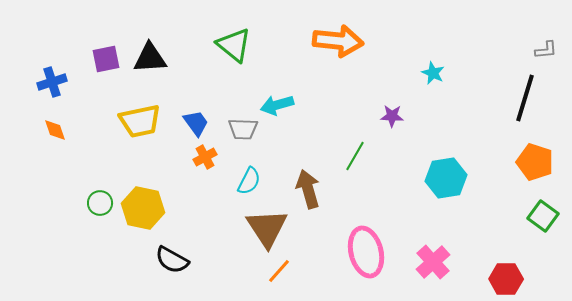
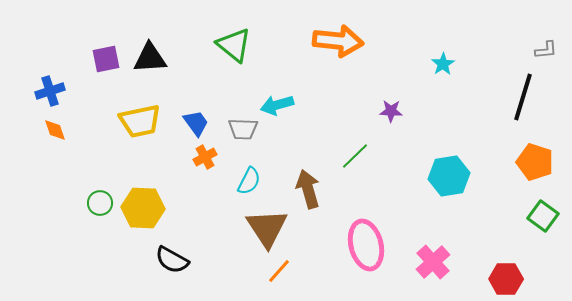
cyan star: moved 10 px right, 9 px up; rotated 15 degrees clockwise
blue cross: moved 2 px left, 9 px down
black line: moved 2 px left, 1 px up
purple star: moved 1 px left, 5 px up
green line: rotated 16 degrees clockwise
cyan hexagon: moved 3 px right, 2 px up
yellow hexagon: rotated 9 degrees counterclockwise
pink ellipse: moved 7 px up
